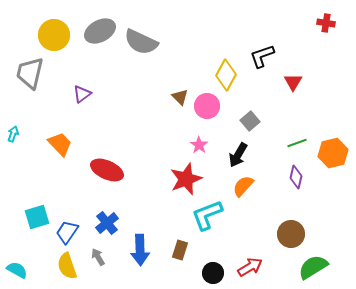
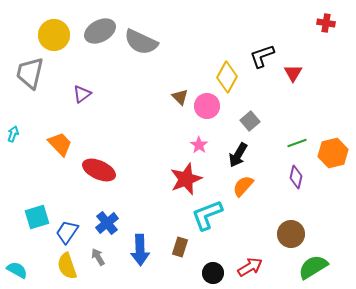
yellow diamond: moved 1 px right, 2 px down
red triangle: moved 9 px up
red ellipse: moved 8 px left
brown rectangle: moved 3 px up
